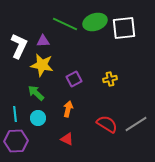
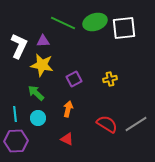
green line: moved 2 px left, 1 px up
